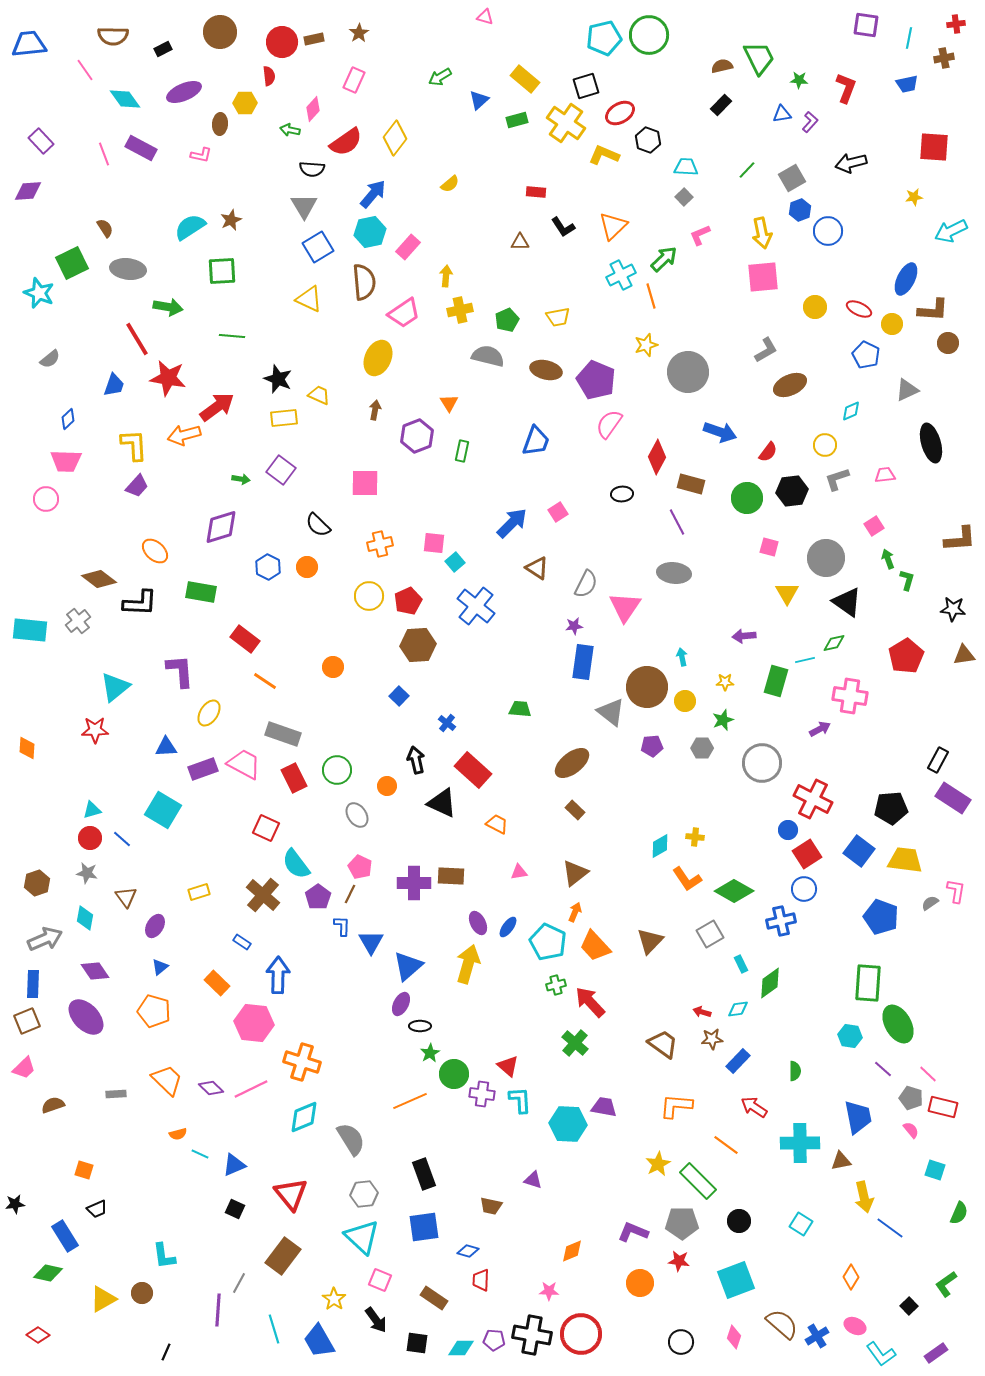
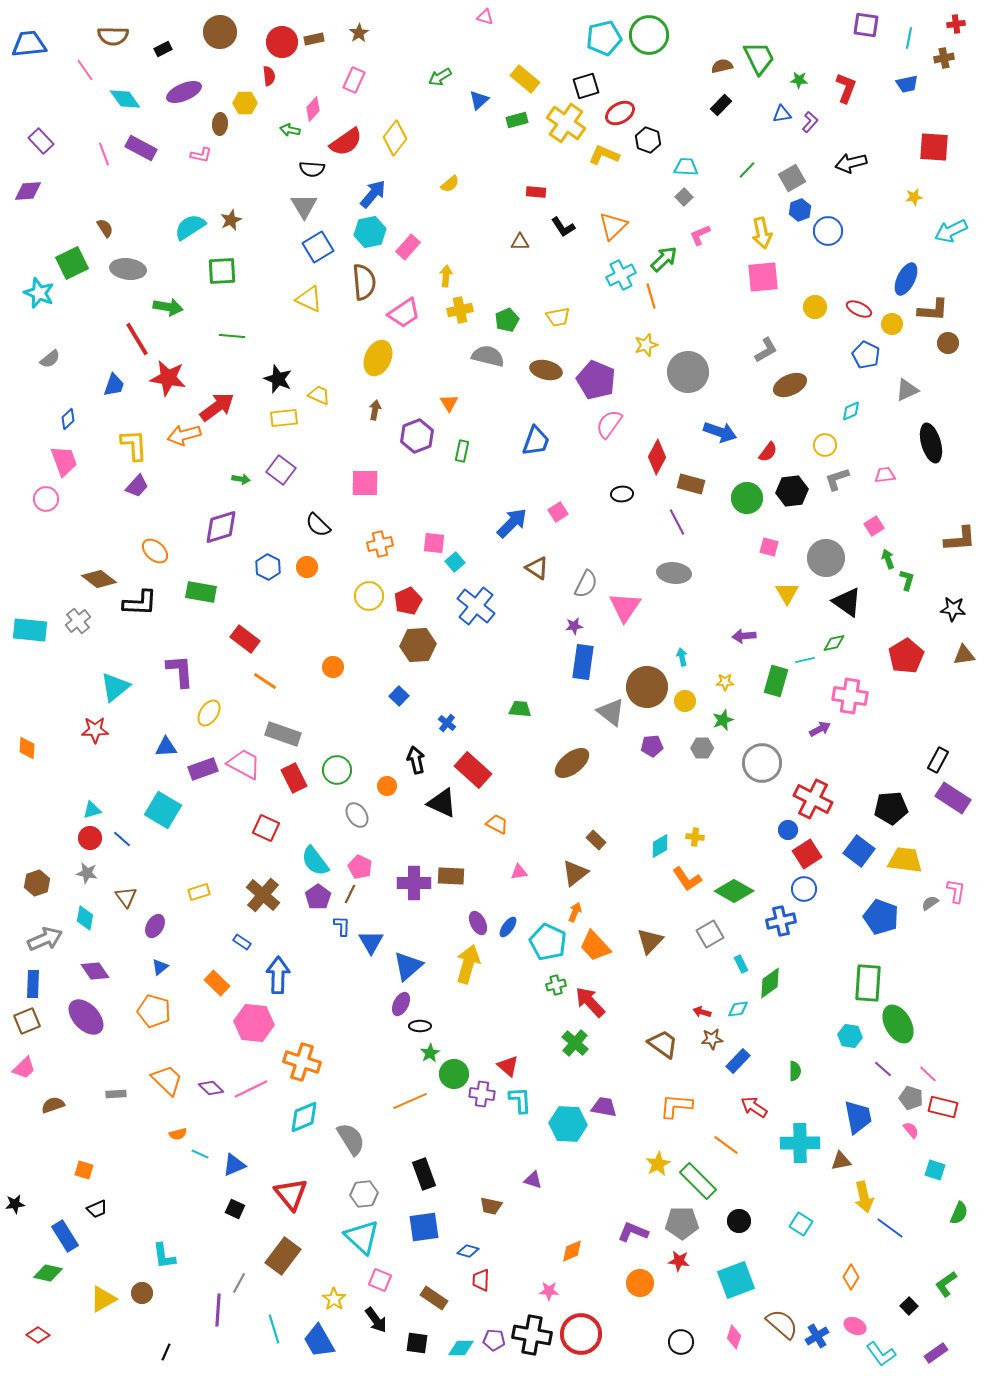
pink trapezoid at (66, 461): moved 2 px left; rotated 112 degrees counterclockwise
brown rectangle at (575, 810): moved 21 px right, 30 px down
cyan semicircle at (296, 864): moved 19 px right, 3 px up
